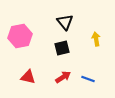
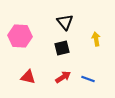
pink hexagon: rotated 15 degrees clockwise
